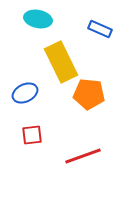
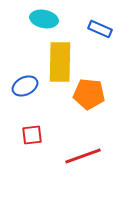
cyan ellipse: moved 6 px right
yellow rectangle: moved 1 px left; rotated 27 degrees clockwise
blue ellipse: moved 7 px up
